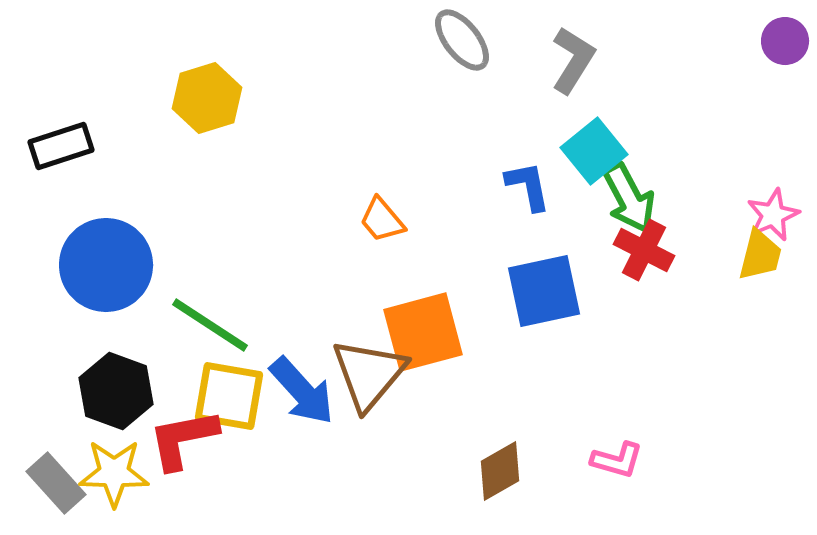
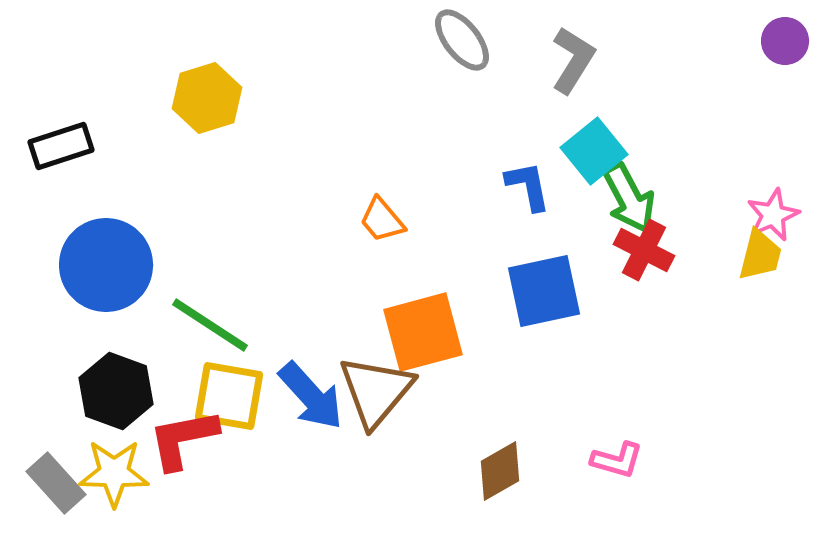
brown triangle: moved 7 px right, 17 px down
blue arrow: moved 9 px right, 5 px down
